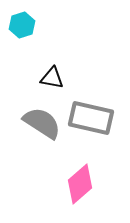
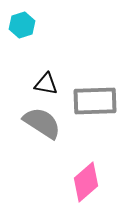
black triangle: moved 6 px left, 6 px down
gray rectangle: moved 4 px right, 17 px up; rotated 15 degrees counterclockwise
pink diamond: moved 6 px right, 2 px up
